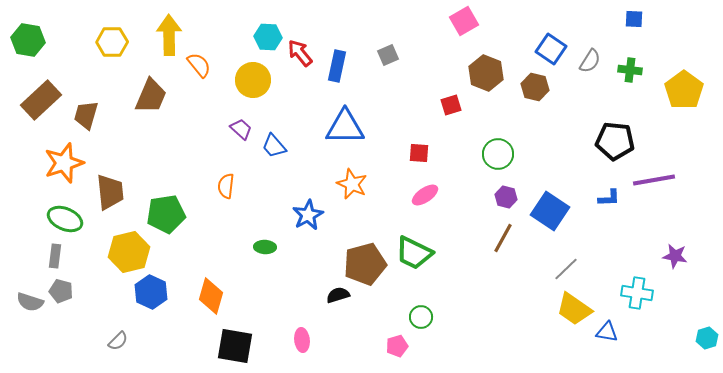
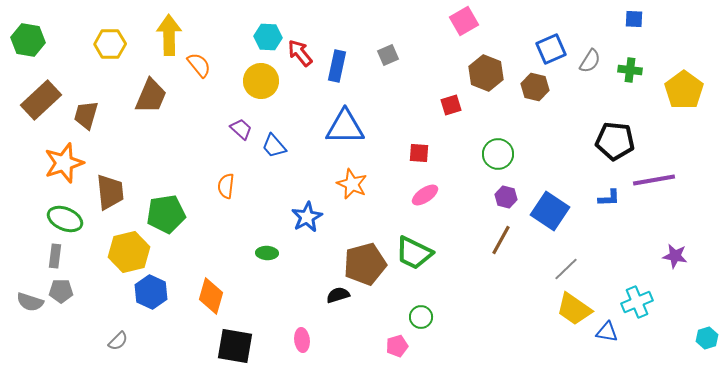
yellow hexagon at (112, 42): moved 2 px left, 2 px down
blue square at (551, 49): rotated 32 degrees clockwise
yellow circle at (253, 80): moved 8 px right, 1 px down
blue star at (308, 215): moved 1 px left, 2 px down
brown line at (503, 238): moved 2 px left, 2 px down
green ellipse at (265, 247): moved 2 px right, 6 px down
gray pentagon at (61, 291): rotated 15 degrees counterclockwise
cyan cross at (637, 293): moved 9 px down; rotated 32 degrees counterclockwise
